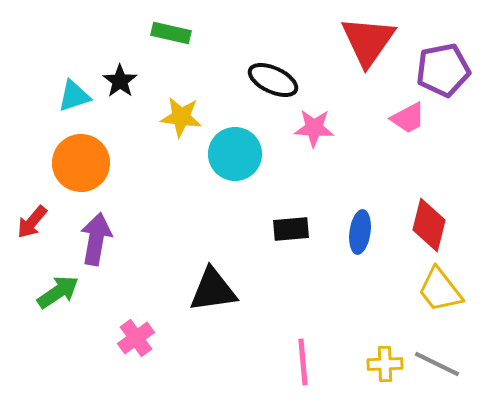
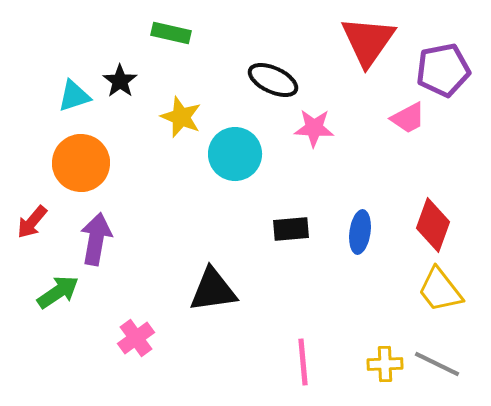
yellow star: rotated 15 degrees clockwise
red diamond: moved 4 px right; rotated 6 degrees clockwise
